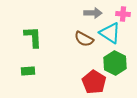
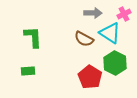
pink cross: moved 1 px right; rotated 32 degrees counterclockwise
red pentagon: moved 4 px left, 5 px up
